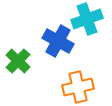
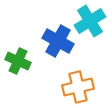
cyan cross: moved 3 px right, 2 px down; rotated 12 degrees counterclockwise
green cross: rotated 20 degrees counterclockwise
